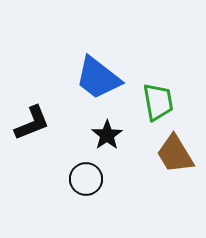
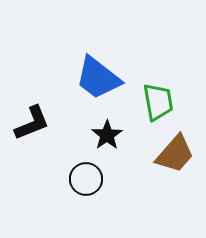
brown trapezoid: rotated 108 degrees counterclockwise
